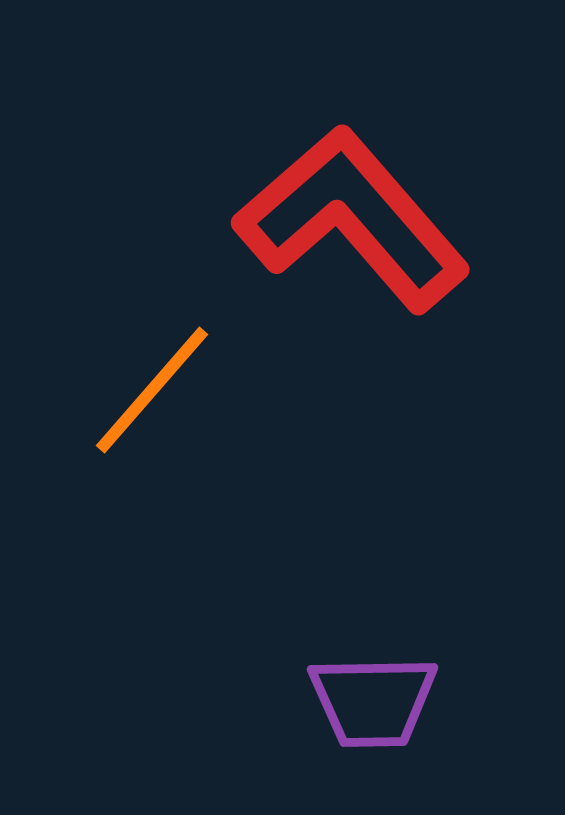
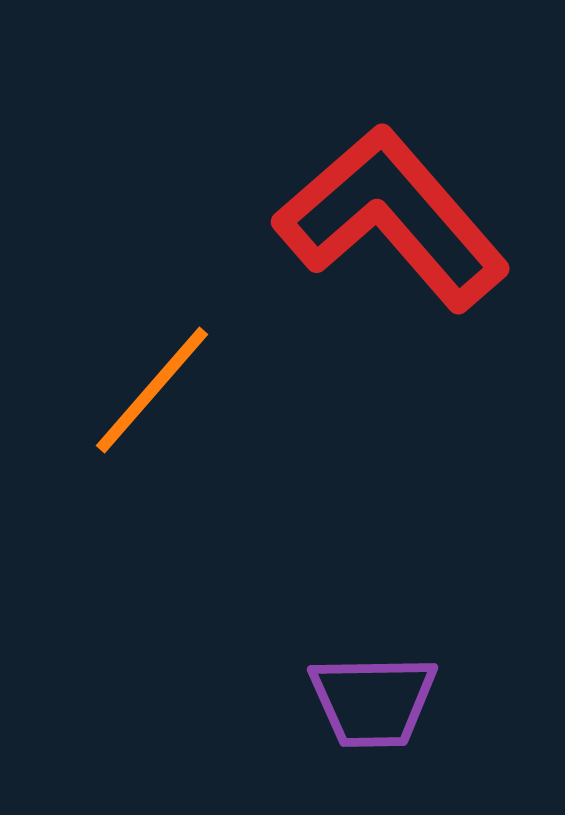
red L-shape: moved 40 px right, 1 px up
